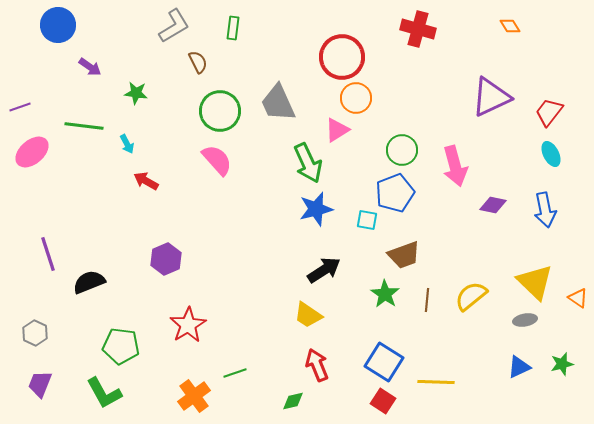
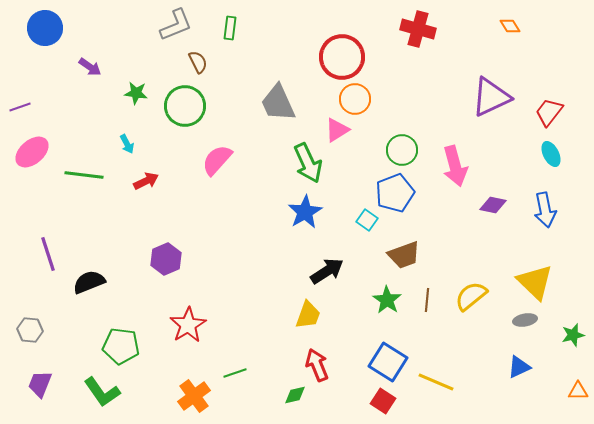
blue circle at (58, 25): moved 13 px left, 3 px down
gray L-shape at (174, 26): moved 2 px right, 1 px up; rotated 9 degrees clockwise
green rectangle at (233, 28): moved 3 px left
orange circle at (356, 98): moved 1 px left, 1 px down
green circle at (220, 111): moved 35 px left, 5 px up
green line at (84, 126): moved 49 px down
pink semicircle at (217, 160): rotated 96 degrees counterclockwise
red arrow at (146, 181): rotated 125 degrees clockwise
blue star at (316, 209): moved 11 px left, 3 px down; rotated 16 degrees counterclockwise
cyan square at (367, 220): rotated 25 degrees clockwise
black arrow at (324, 270): moved 3 px right, 1 px down
green star at (385, 294): moved 2 px right, 6 px down
orange triangle at (578, 298): moved 93 px down; rotated 35 degrees counterclockwise
yellow trapezoid at (308, 315): rotated 104 degrees counterclockwise
gray hexagon at (35, 333): moved 5 px left, 3 px up; rotated 20 degrees counterclockwise
blue square at (384, 362): moved 4 px right
green star at (562, 364): moved 11 px right, 29 px up
yellow line at (436, 382): rotated 21 degrees clockwise
green L-shape at (104, 393): moved 2 px left, 1 px up; rotated 6 degrees counterclockwise
green diamond at (293, 401): moved 2 px right, 6 px up
